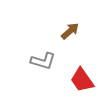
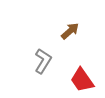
gray L-shape: rotated 75 degrees counterclockwise
